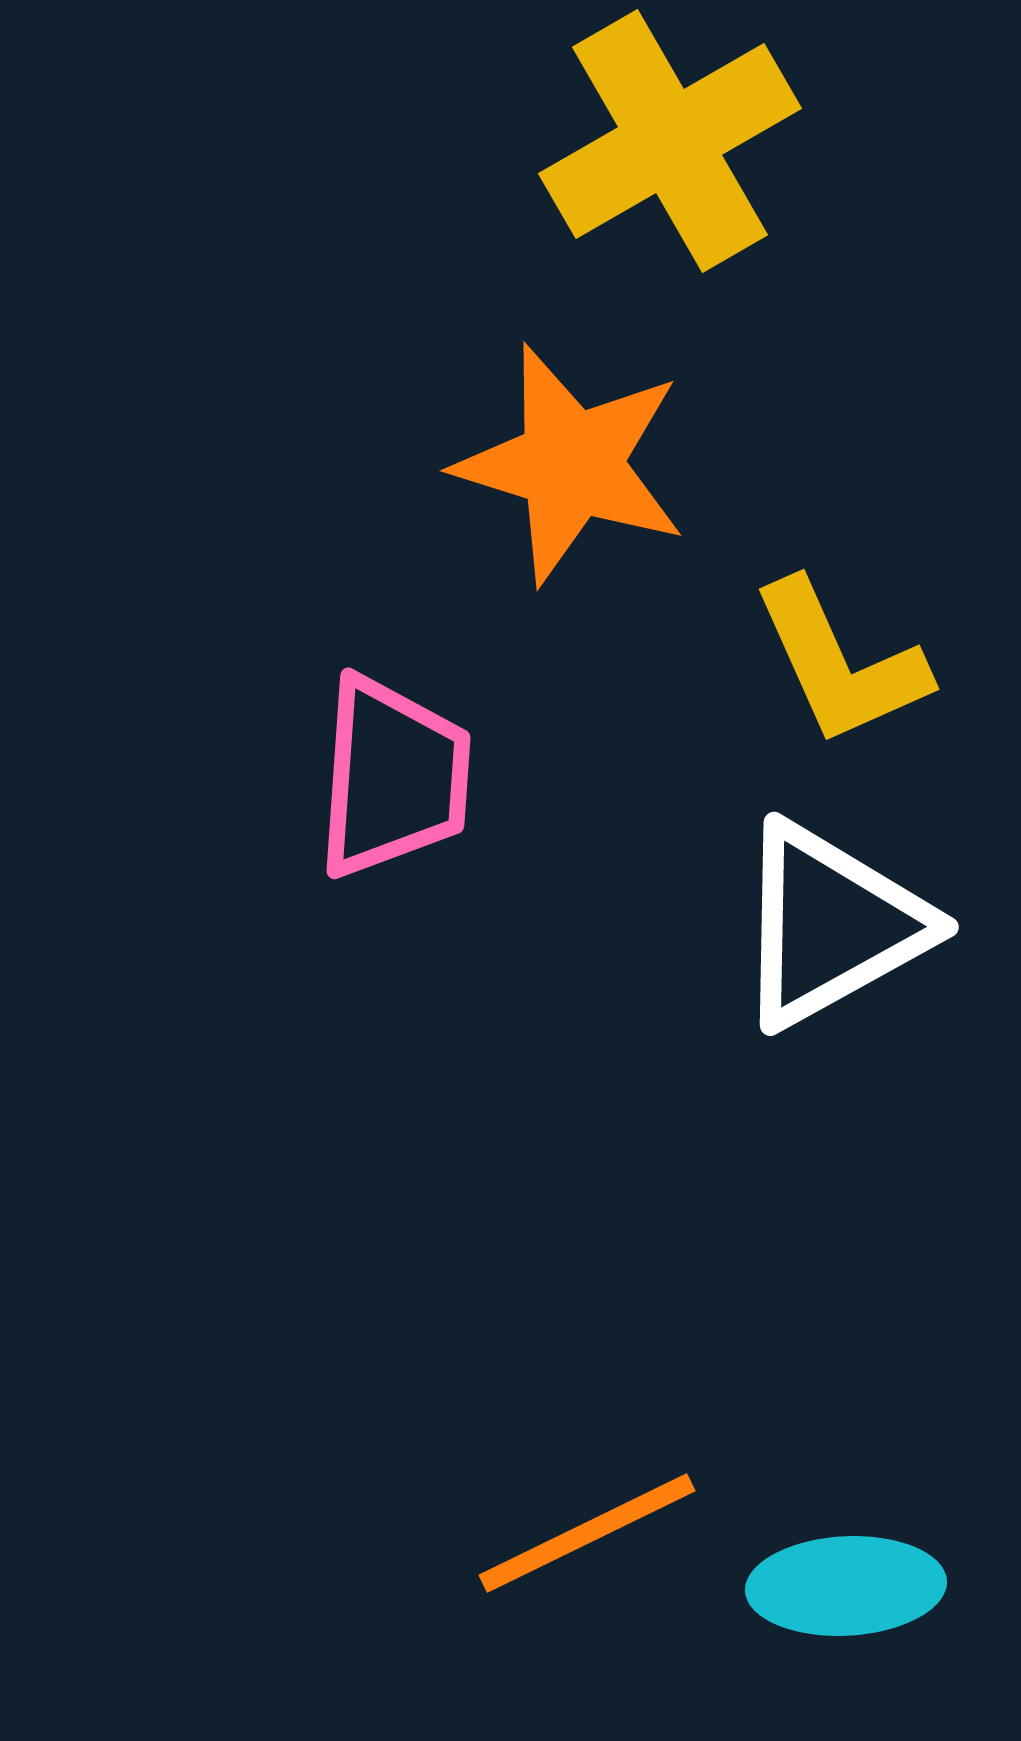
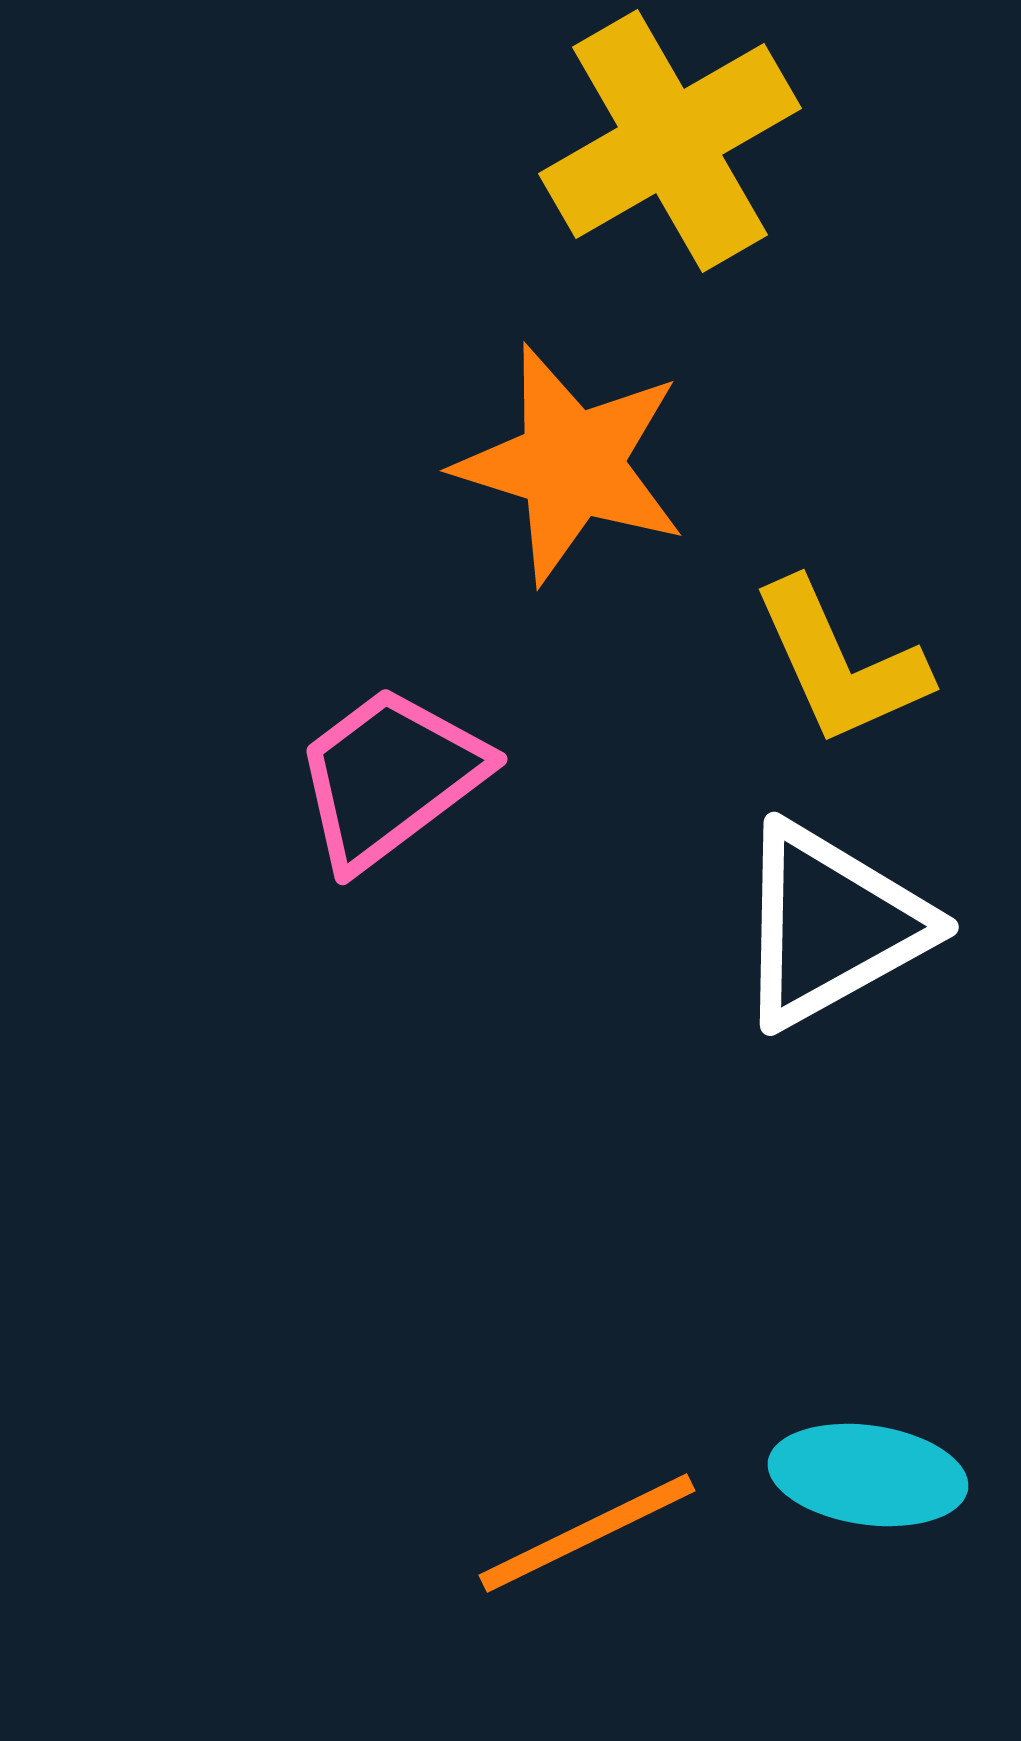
pink trapezoid: moved 3 px left; rotated 131 degrees counterclockwise
cyan ellipse: moved 22 px right, 111 px up; rotated 11 degrees clockwise
